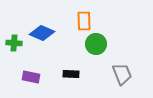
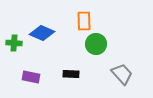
gray trapezoid: rotated 20 degrees counterclockwise
